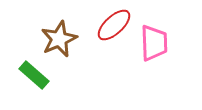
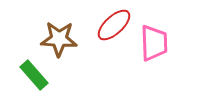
brown star: rotated 27 degrees clockwise
green rectangle: rotated 8 degrees clockwise
